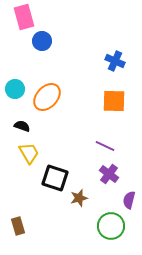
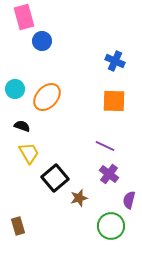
black square: rotated 32 degrees clockwise
